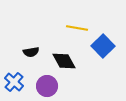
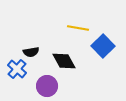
yellow line: moved 1 px right
blue cross: moved 3 px right, 13 px up
